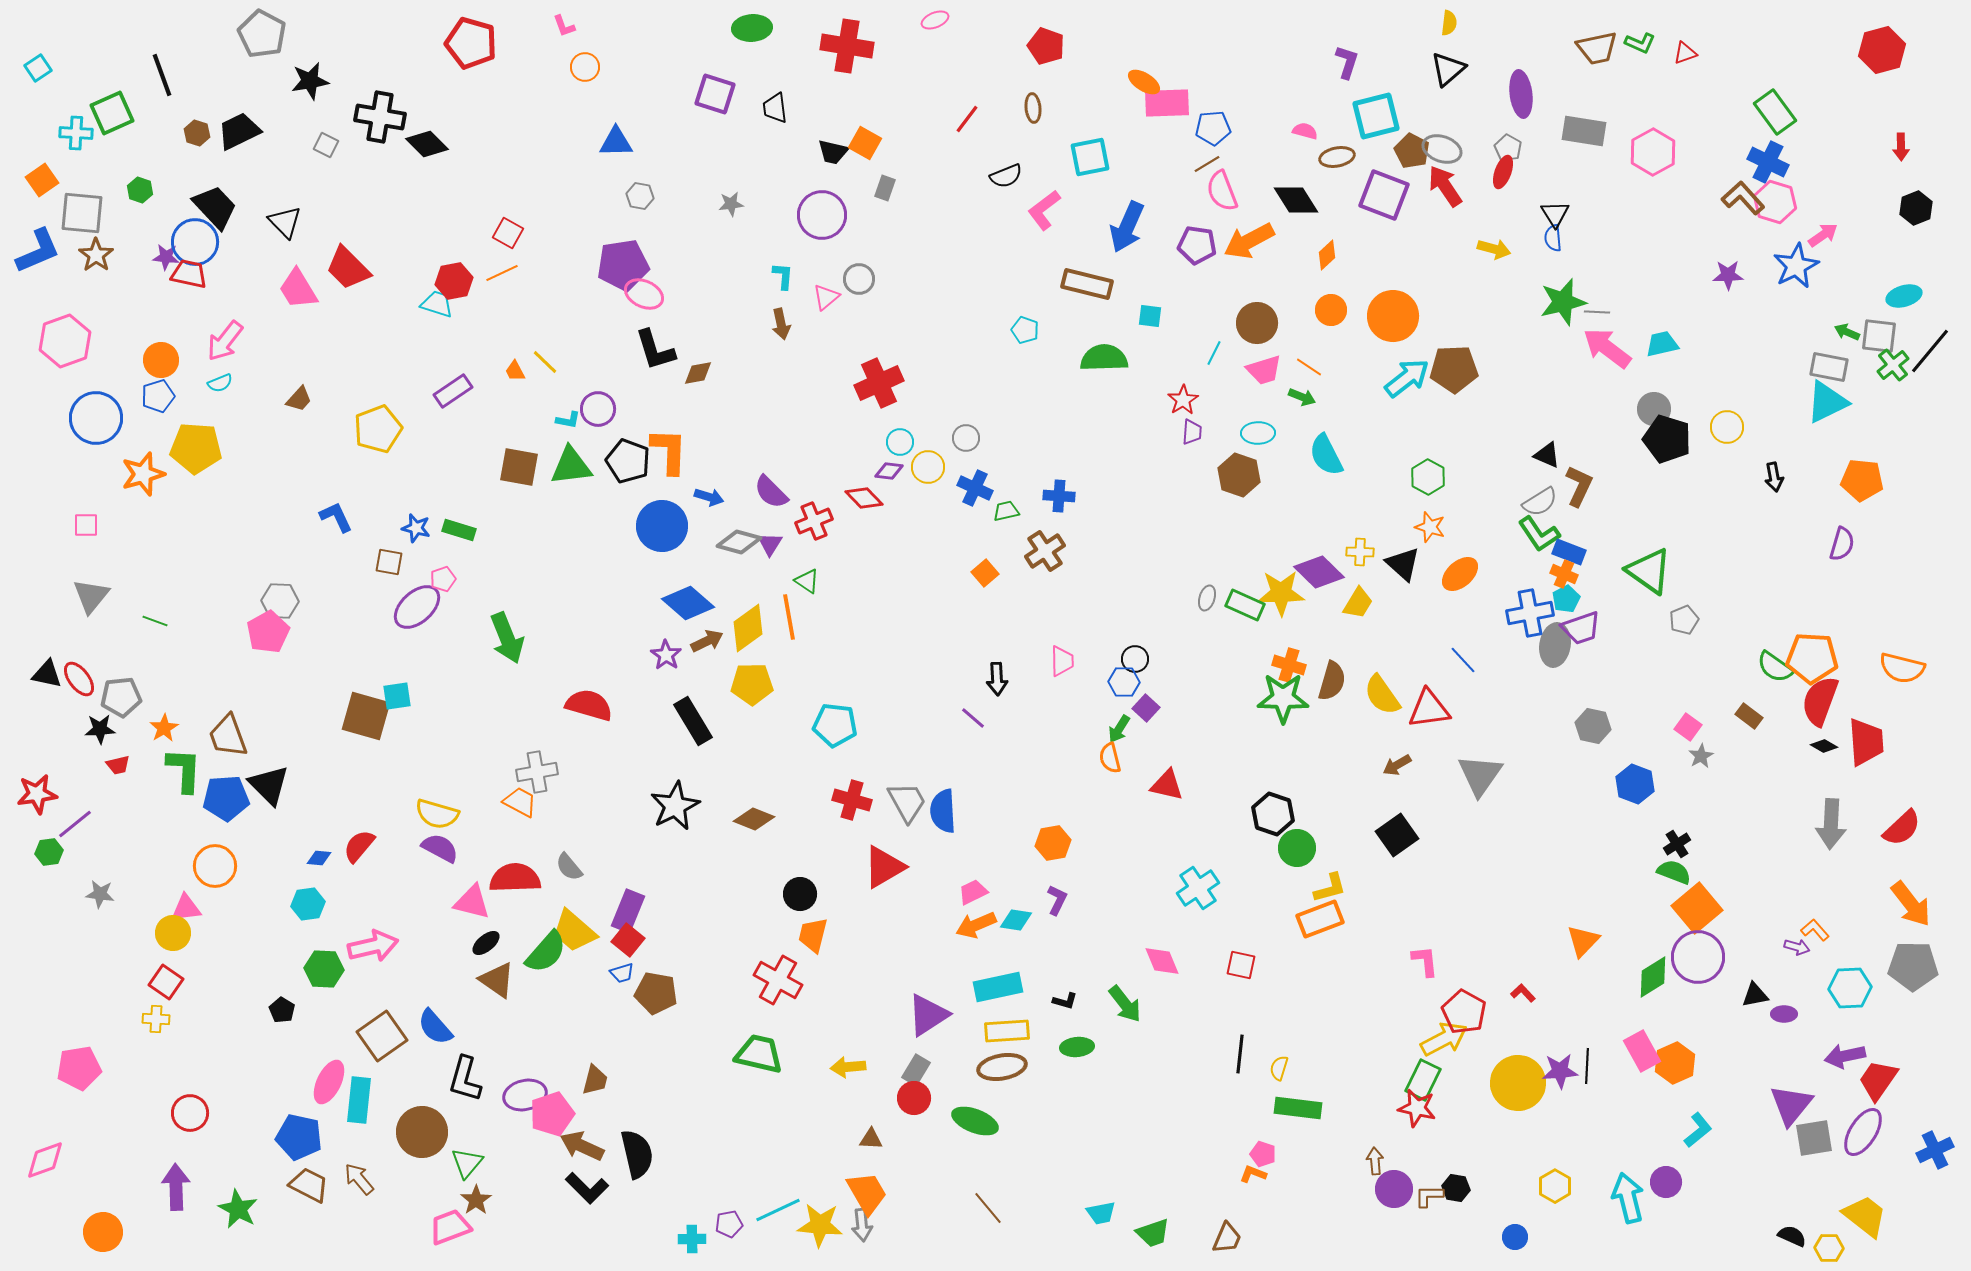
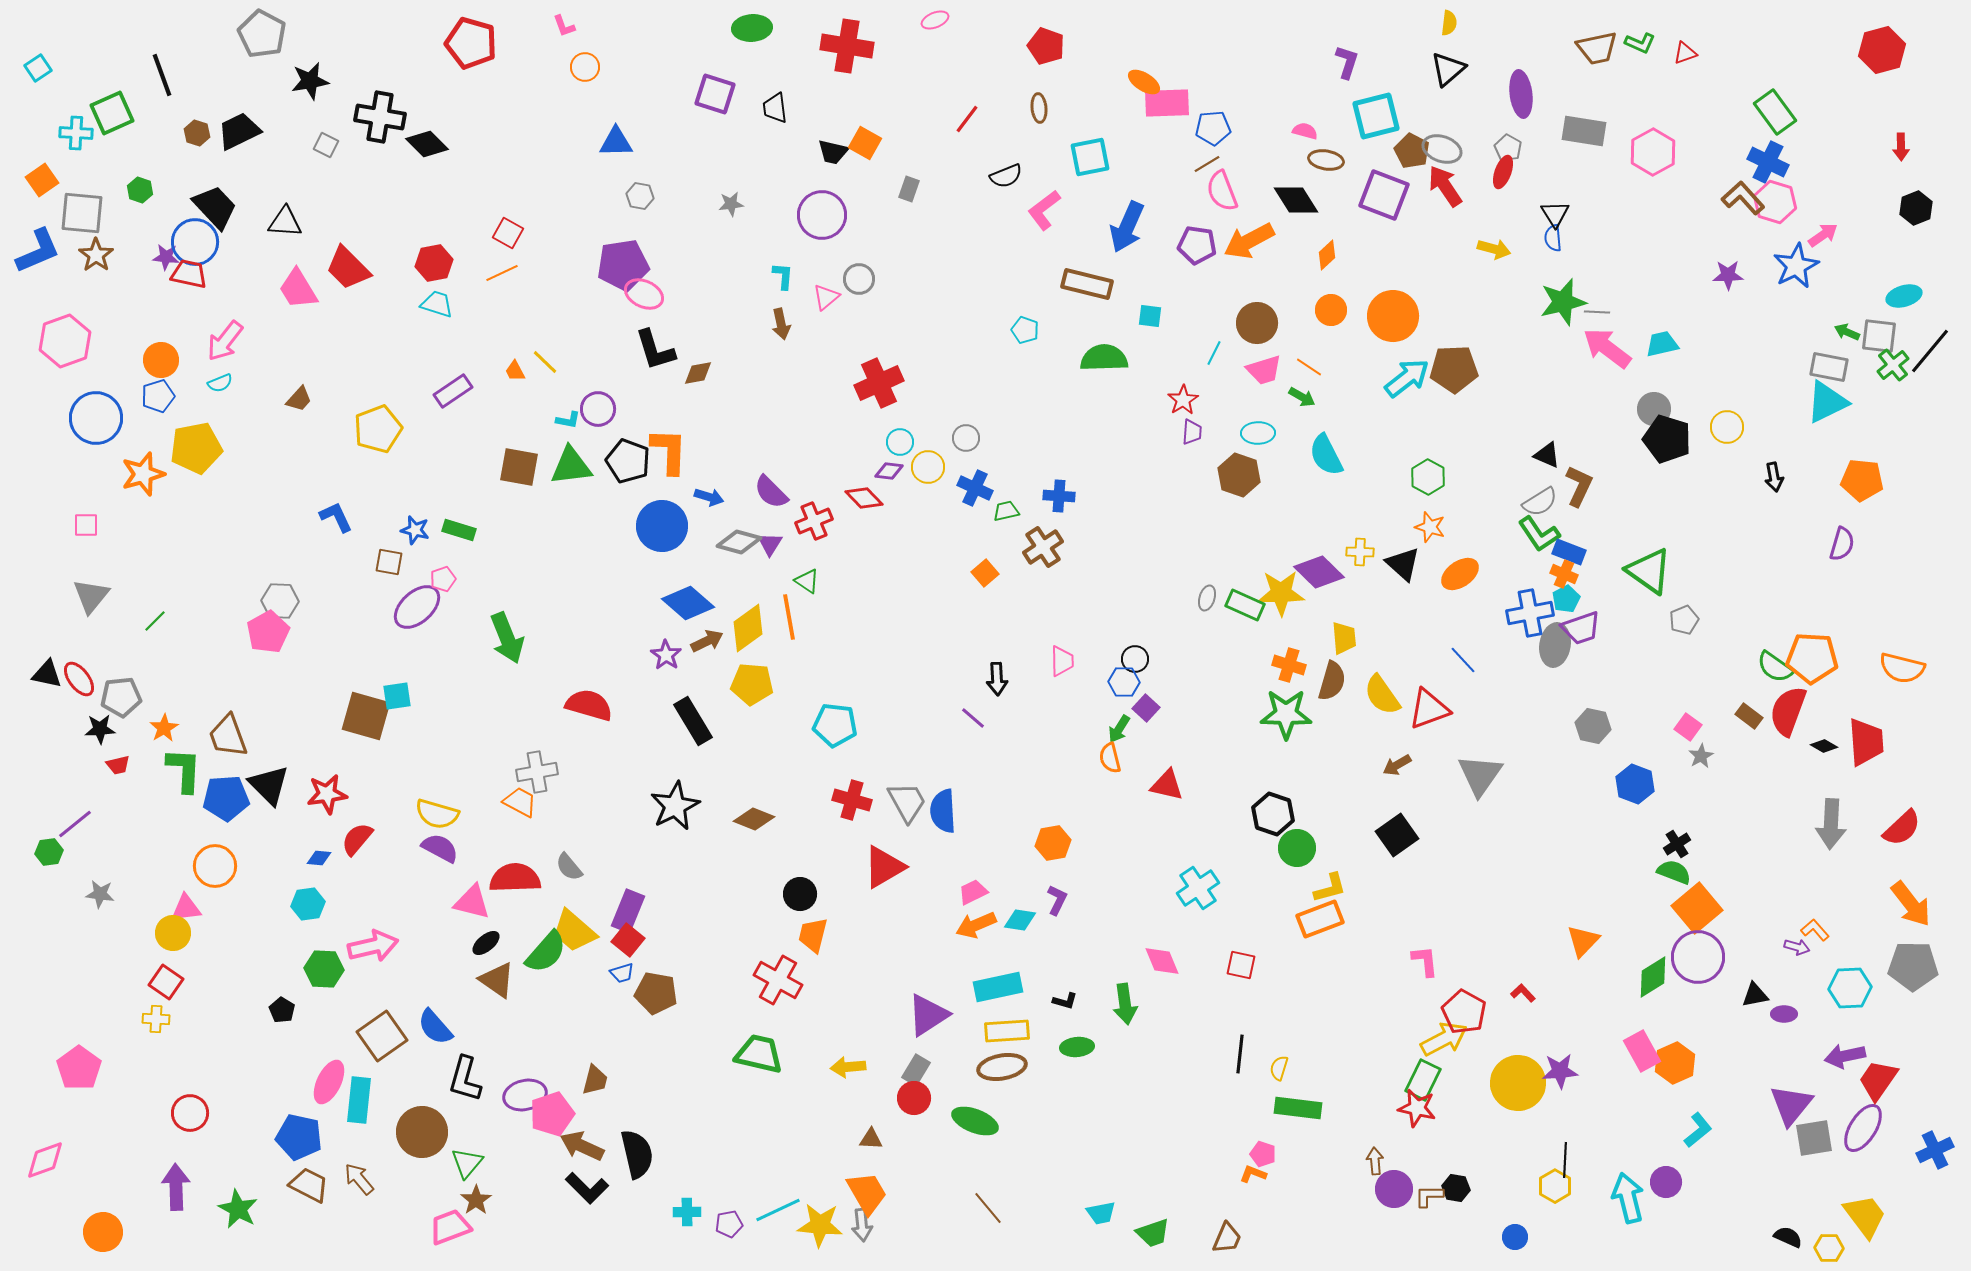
brown ellipse at (1033, 108): moved 6 px right
brown ellipse at (1337, 157): moved 11 px left, 3 px down; rotated 20 degrees clockwise
gray rectangle at (885, 188): moved 24 px right, 1 px down
black triangle at (285, 222): rotated 42 degrees counterclockwise
red hexagon at (454, 281): moved 20 px left, 18 px up
green arrow at (1302, 397): rotated 8 degrees clockwise
yellow pentagon at (196, 448): rotated 15 degrees counterclockwise
blue star at (416, 528): moved 1 px left, 2 px down
brown cross at (1045, 551): moved 2 px left, 4 px up
orange ellipse at (1460, 574): rotated 6 degrees clockwise
yellow trapezoid at (1358, 603): moved 14 px left, 35 px down; rotated 36 degrees counterclockwise
green line at (155, 621): rotated 65 degrees counterclockwise
yellow pentagon at (752, 684): rotated 6 degrees clockwise
green star at (1283, 698): moved 3 px right, 16 px down
red semicircle at (1820, 701): moved 32 px left, 10 px down
red triangle at (1429, 709): rotated 12 degrees counterclockwise
red star at (37, 794): moved 290 px right
red semicircle at (359, 846): moved 2 px left, 7 px up
cyan diamond at (1016, 920): moved 4 px right
green arrow at (1125, 1004): rotated 30 degrees clockwise
black line at (1587, 1066): moved 22 px left, 94 px down
pink pentagon at (79, 1068): rotated 27 degrees counterclockwise
purple ellipse at (1863, 1132): moved 4 px up
yellow trapezoid at (1865, 1216): rotated 15 degrees clockwise
black semicircle at (1792, 1236): moved 4 px left, 1 px down
cyan cross at (692, 1239): moved 5 px left, 27 px up
